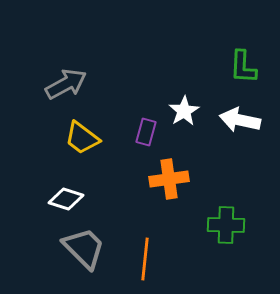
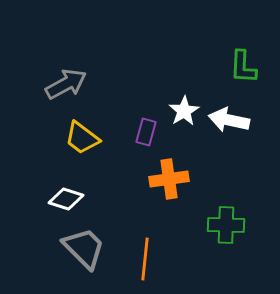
white arrow: moved 11 px left
